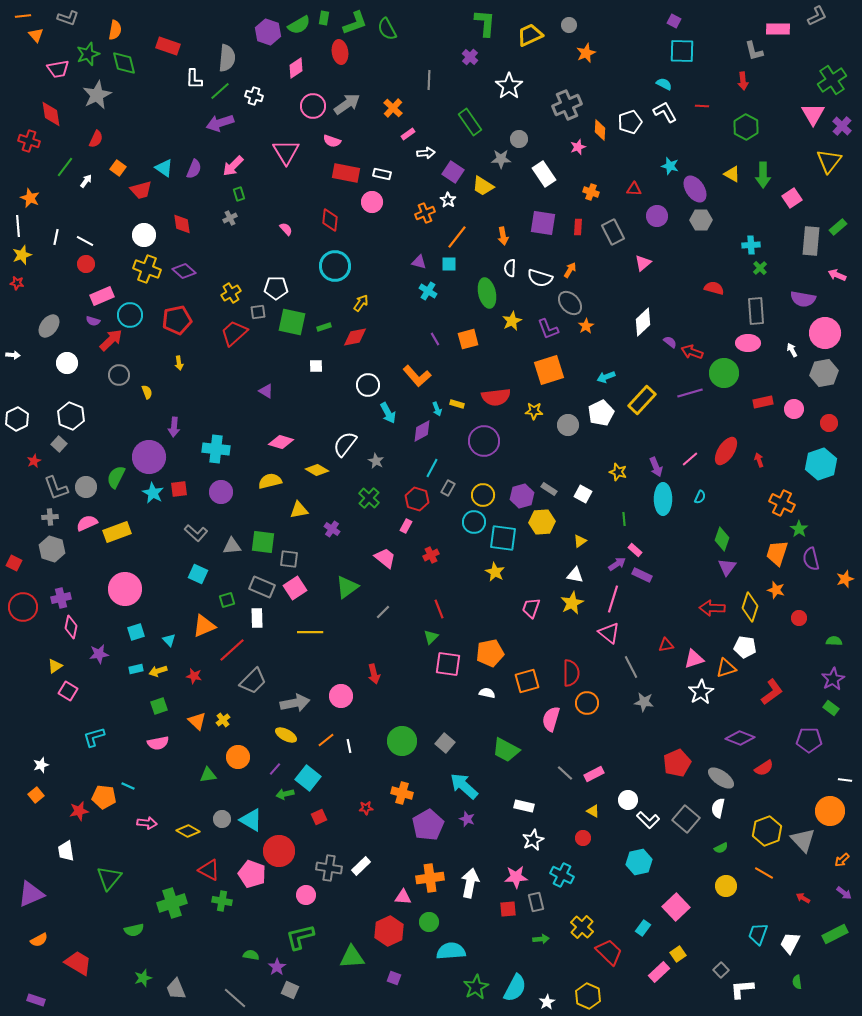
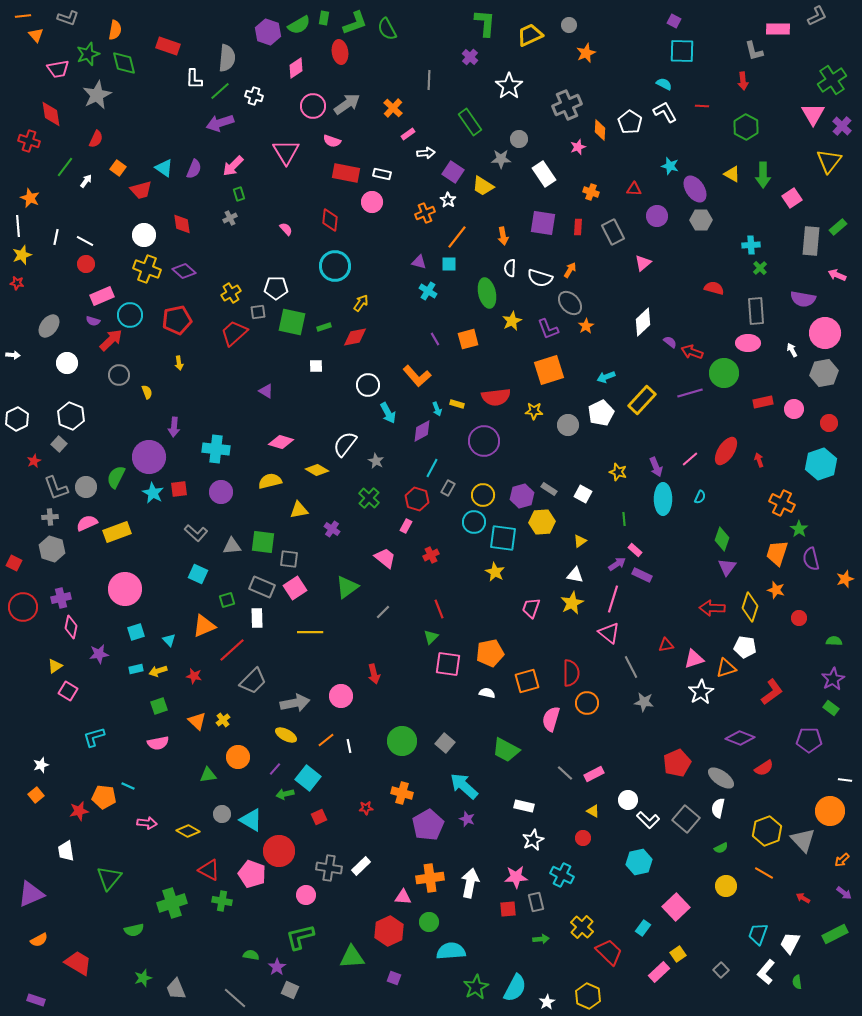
white pentagon at (630, 122): rotated 20 degrees counterclockwise
gray circle at (222, 819): moved 5 px up
white L-shape at (742, 989): moved 24 px right, 17 px up; rotated 45 degrees counterclockwise
